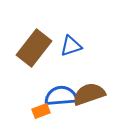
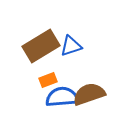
brown rectangle: moved 7 px right, 2 px up; rotated 21 degrees clockwise
blue semicircle: moved 1 px right, 1 px down
orange rectangle: moved 7 px right, 31 px up
